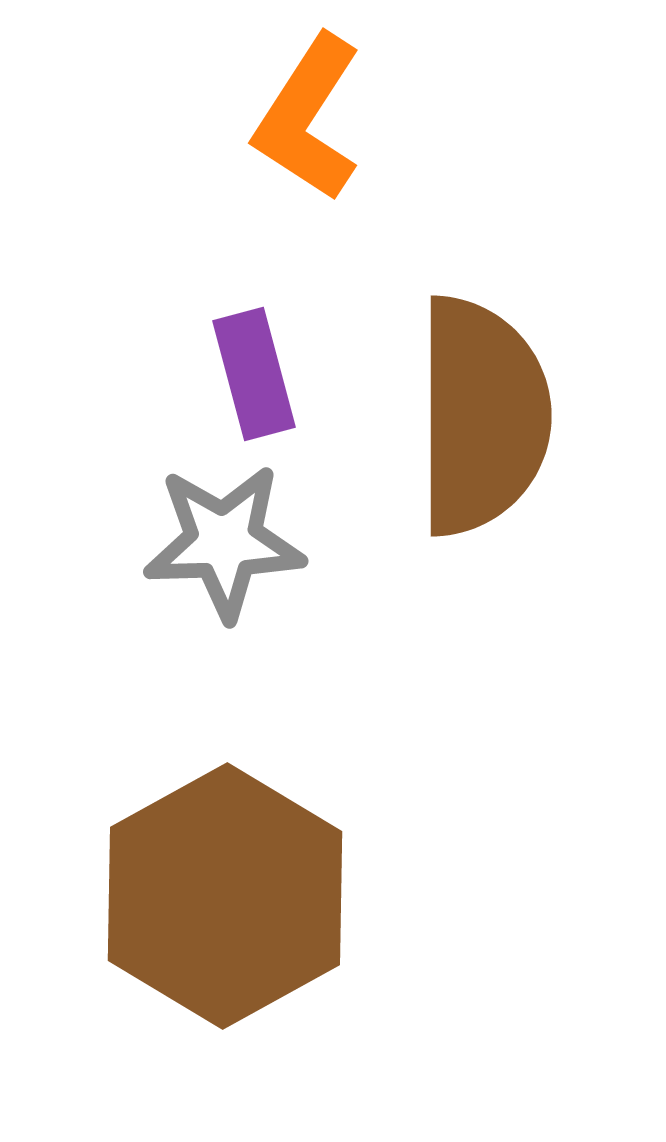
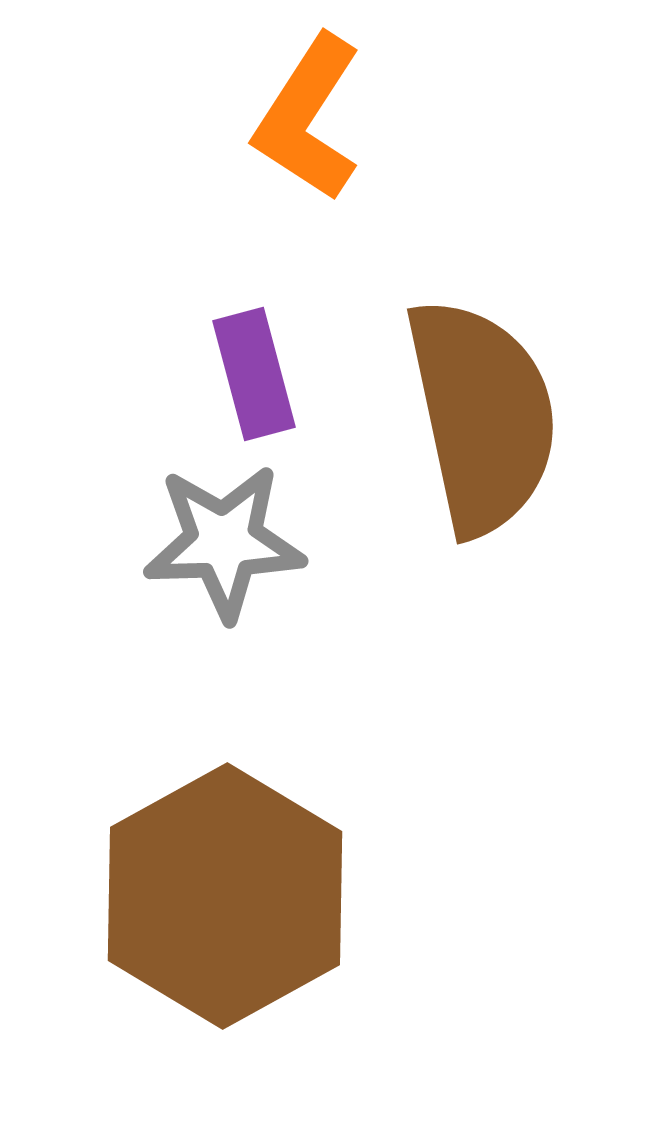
brown semicircle: rotated 12 degrees counterclockwise
